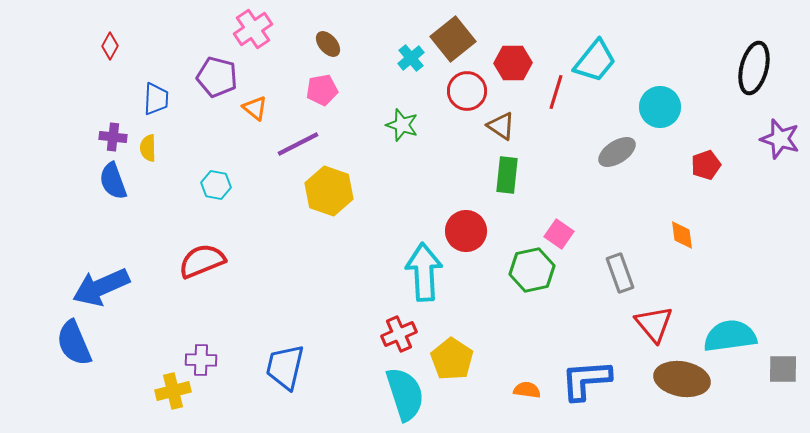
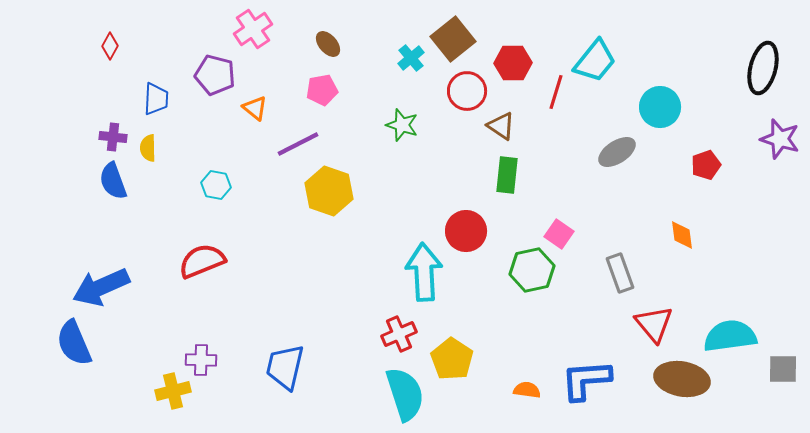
black ellipse at (754, 68): moved 9 px right
purple pentagon at (217, 77): moved 2 px left, 2 px up
